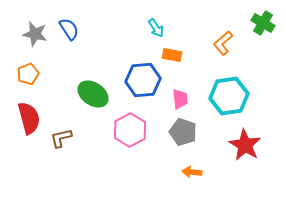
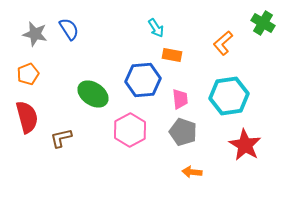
red semicircle: moved 2 px left, 1 px up
